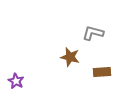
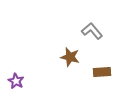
gray L-shape: moved 1 px left, 2 px up; rotated 35 degrees clockwise
